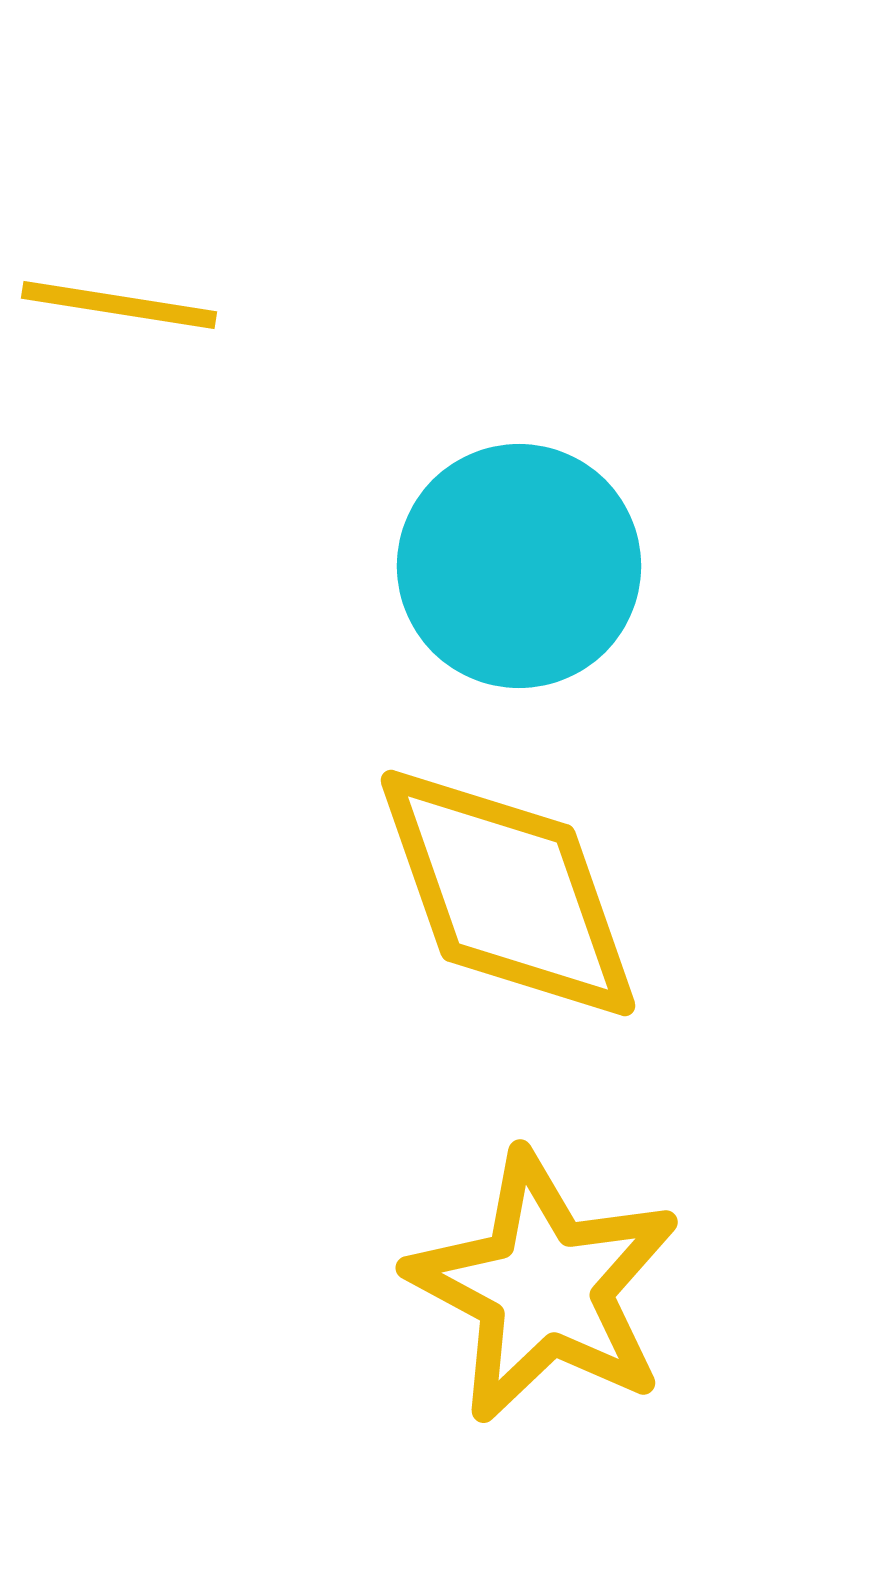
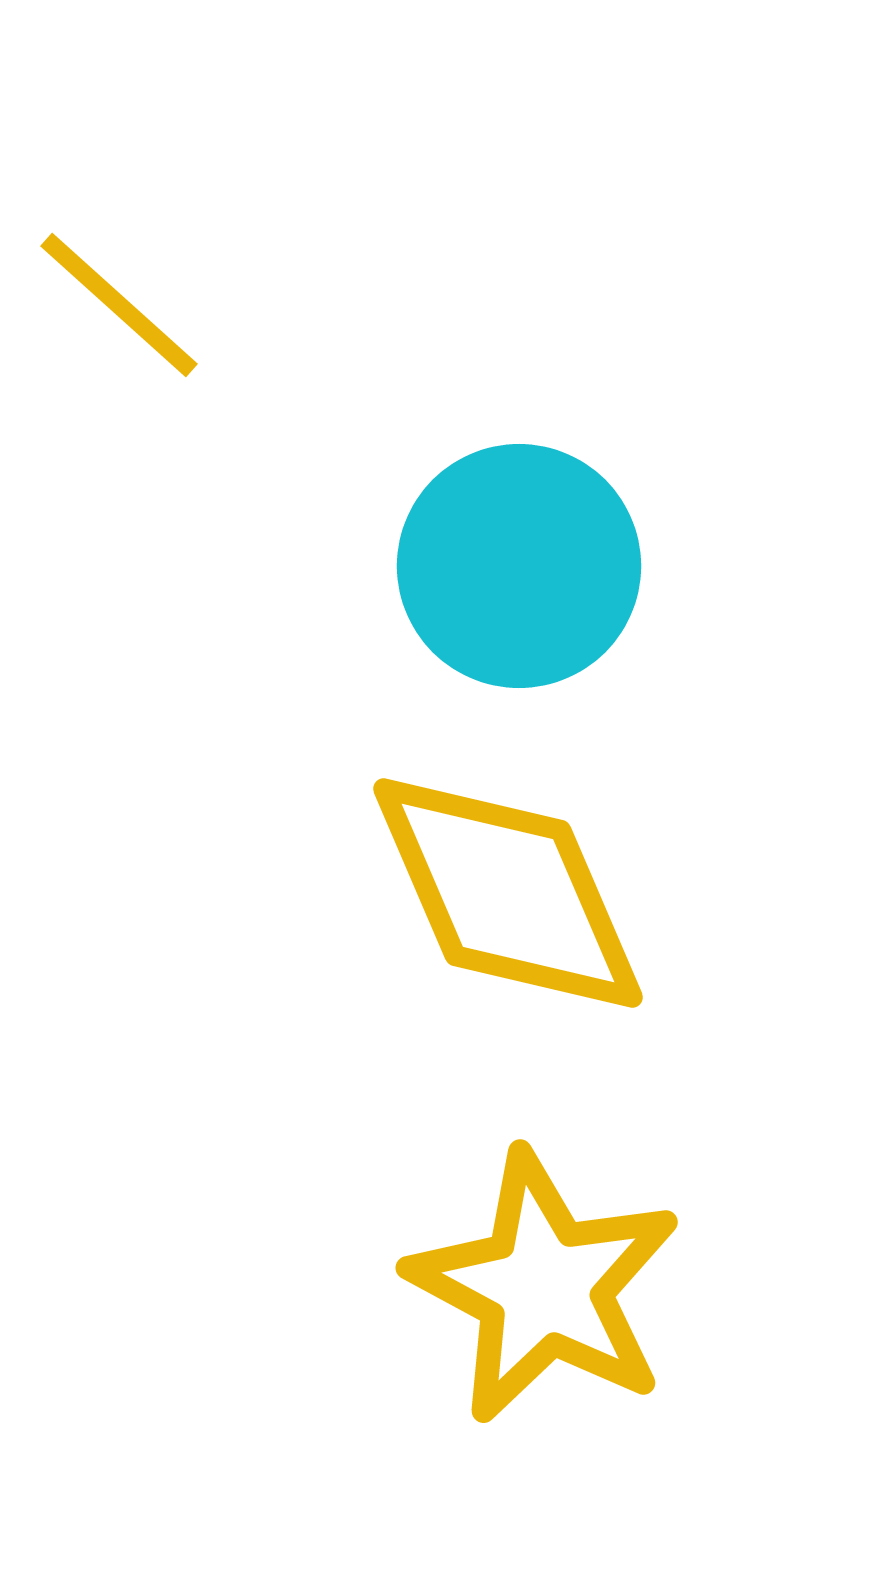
yellow line: rotated 33 degrees clockwise
yellow diamond: rotated 4 degrees counterclockwise
